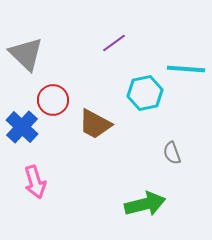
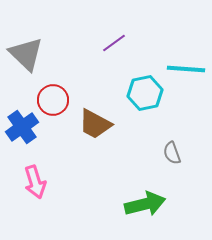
blue cross: rotated 12 degrees clockwise
